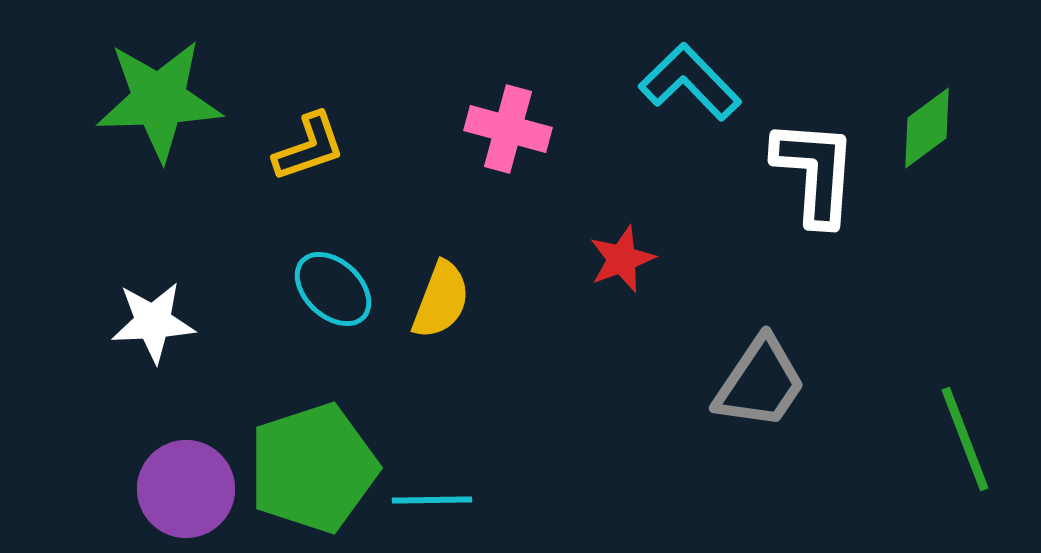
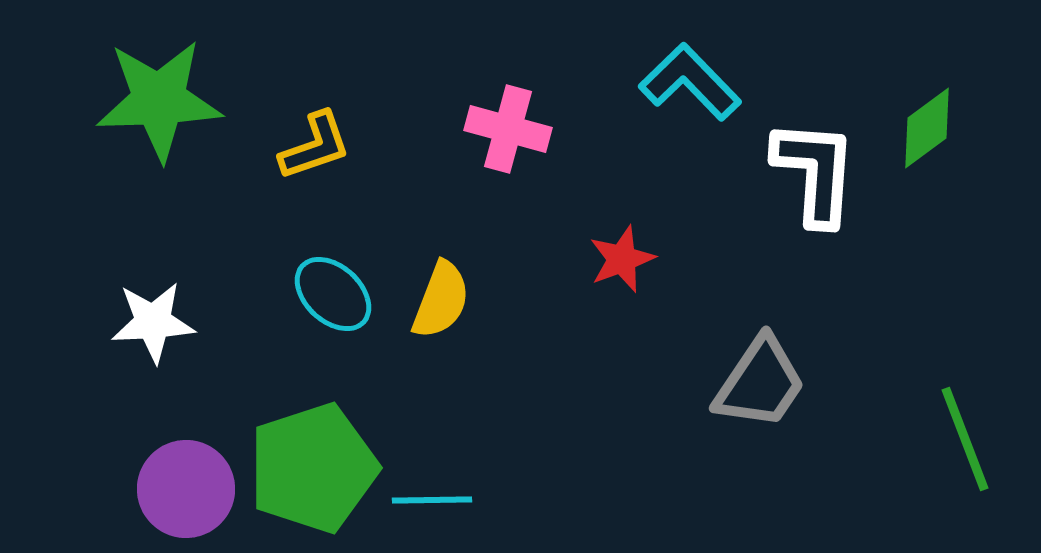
yellow L-shape: moved 6 px right, 1 px up
cyan ellipse: moved 5 px down
